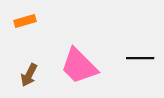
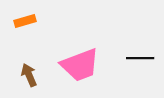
pink trapezoid: moved 1 px right, 1 px up; rotated 66 degrees counterclockwise
brown arrow: rotated 130 degrees clockwise
